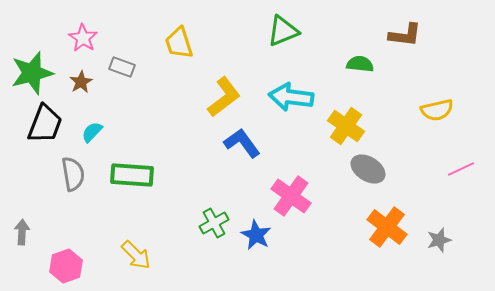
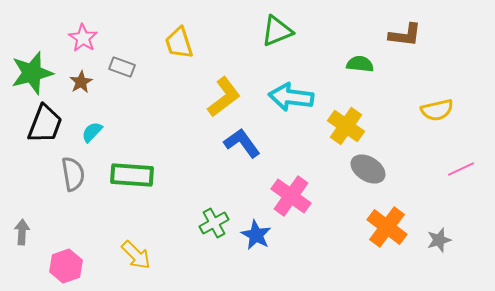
green triangle: moved 6 px left
